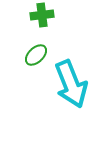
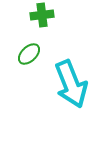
green ellipse: moved 7 px left, 1 px up
